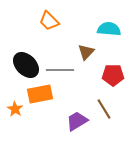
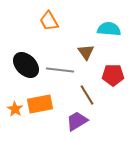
orange trapezoid: rotated 15 degrees clockwise
brown triangle: rotated 18 degrees counterclockwise
gray line: rotated 8 degrees clockwise
orange rectangle: moved 10 px down
brown line: moved 17 px left, 14 px up
